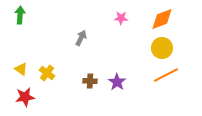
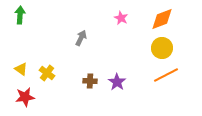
pink star: rotated 24 degrees clockwise
